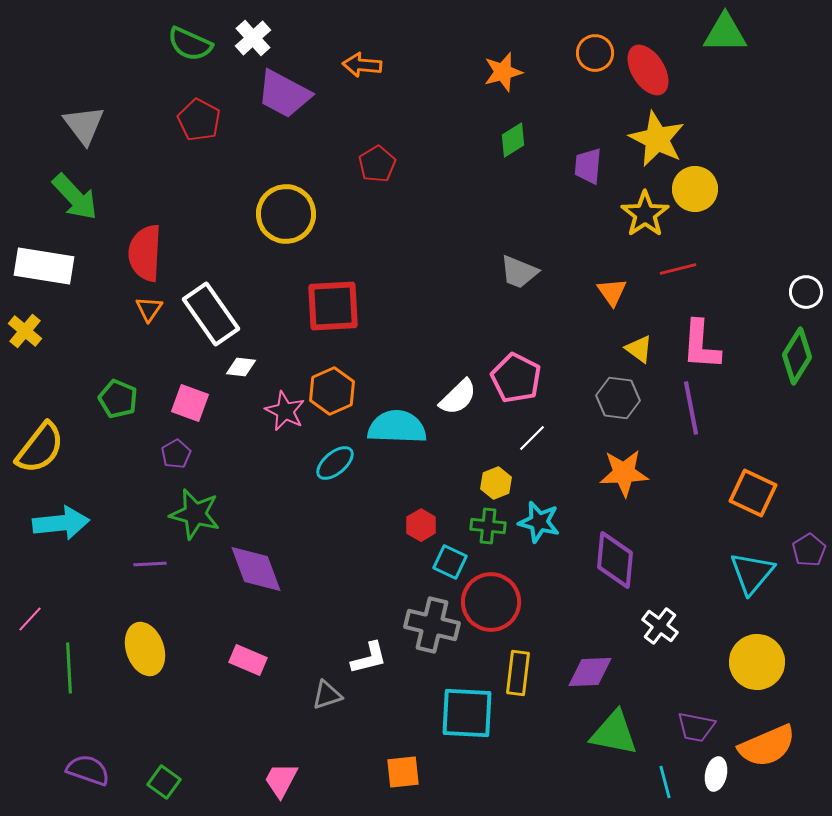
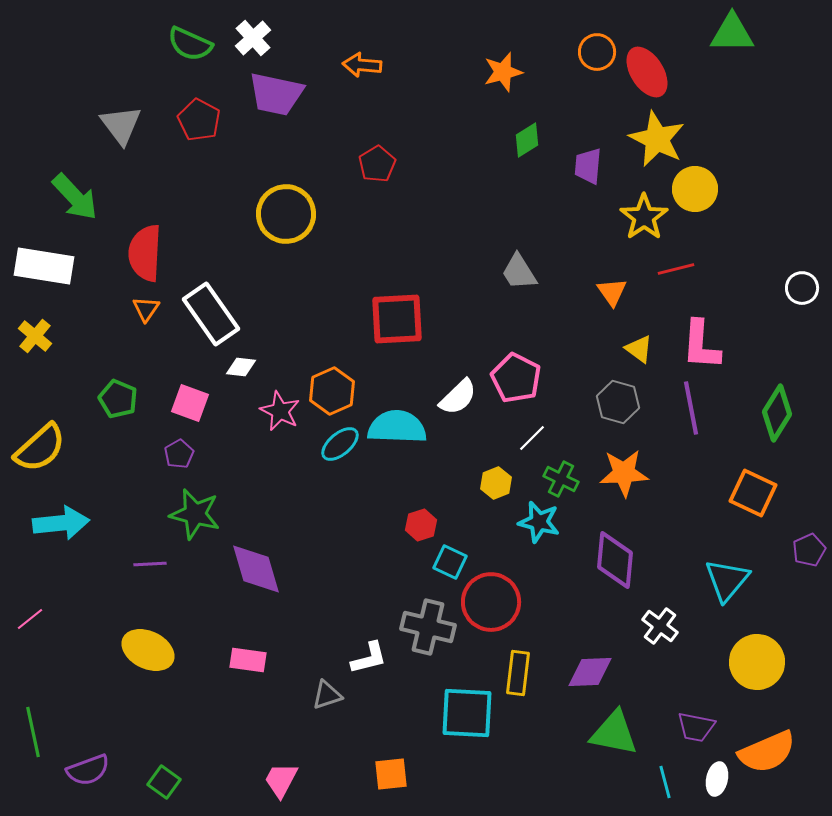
green triangle at (725, 33): moved 7 px right
orange circle at (595, 53): moved 2 px right, 1 px up
red ellipse at (648, 70): moved 1 px left, 2 px down
purple trapezoid at (284, 94): moved 8 px left; rotated 16 degrees counterclockwise
gray triangle at (84, 125): moved 37 px right
green diamond at (513, 140): moved 14 px right
yellow star at (645, 214): moved 1 px left, 3 px down
red line at (678, 269): moved 2 px left
gray trapezoid at (519, 272): rotated 36 degrees clockwise
white circle at (806, 292): moved 4 px left, 4 px up
red square at (333, 306): moved 64 px right, 13 px down
orange triangle at (149, 309): moved 3 px left
yellow cross at (25, 331): moved 10 px right, 5 px down
green diamond at (797, 356): moved 20 px left, 57 px down
gray hexagon at (618, 398): moved 4 px down; rotated 9 degrees clockwise
pink star at (285, 411): moved 5 px left
yellow semicircle at (40, 448): rotated 10 degrees clockwise
purple pentagon at (176, 454): moved 3 px right
cyan ellipse at (335, 463): moved 5 px right, 19 px up
red hexagon at (421, 525): rotated 12 degrees clockwise
green cross at (488, 526): moved 73 px right, 47 px up; rotated 20 degrees clockwise
purple pentagon at (809, 550): rotated 8 degrees clockwise
purple diamond at (256, 569): rotated 4 degrees clockwise
cyan triangle at (752, 573): moved 25 px left, 7 px down
pink line at (30, 619): rotated 8 degrees clockwise
gray cross at (432, 625): moved 4 px left, 2 px down
yellow ellipse at (145, 649): moved 3 px right, 1 px down; rotated 45 degrees counterclockwise
pink rectangle at (248, 660): rotated 15 degrees counterclockwise
green line at (69, 668): moved 36 px left, 64 px down; rotated 9 degrees counterclockwise
orange semicircle at (767, 746): moved 6 px down
purple semicircle at (88, 770): rotated 141 degrees clockwise
orange square at (403, 772): moved 12 px left, 2 px down
white ellipse at (716, 774): moved 1 px right, 5 px down
